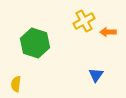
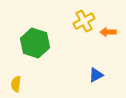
blue triangle: rotated 28 degrees clockwise
